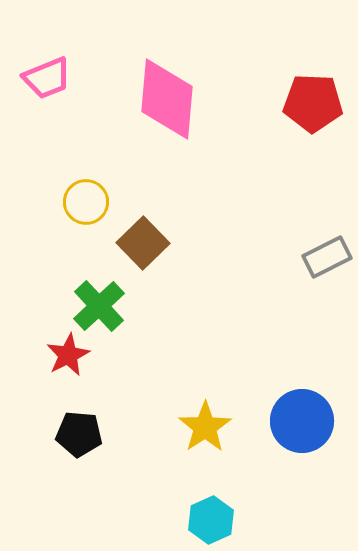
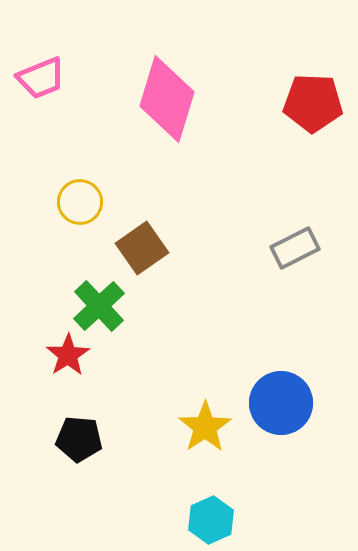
pink trapezoid: moved 6 px left
pink diamond: rotated 12 degrees clockwise
yellow circle: moved 6 px left
brown square: moved 1 px left, 5 px down; rotated 9 degrees clockwise
gray rectangle: moved 32 px left, 9 px up
red star: rotated 6 degrees counterclockwise
blue circle: moved 21 px left, 18 px up
black pentagon: moved 5 px down
